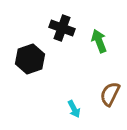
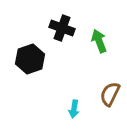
cyan arrow: rotated 36 degrees clockwise
